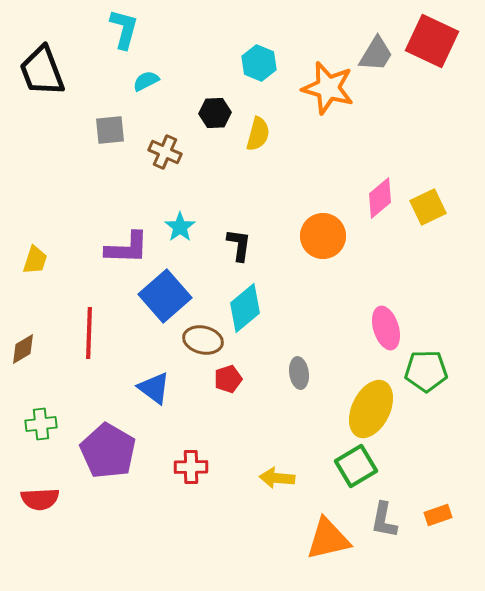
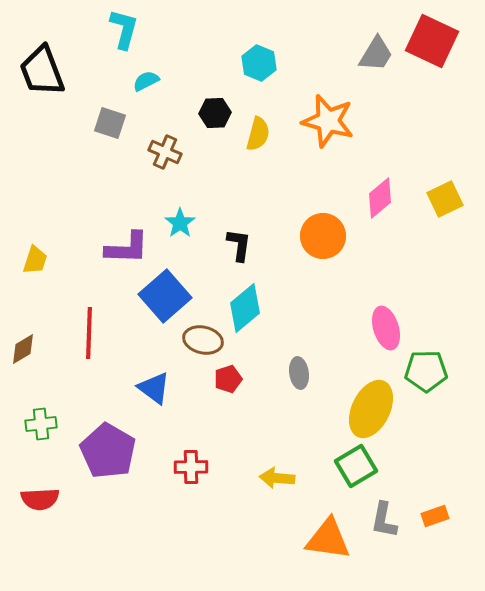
orange star: moved 33 px down
gray square: moved 7 px up; rotated 24 degrees clockwise
yellow square: moved 17 px right, 8 px up
cyan star: moved 4 px up
orange rectangle: moved 3 px left, 1 px down
orange triangle: rotated 21 degrees clockwise
